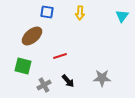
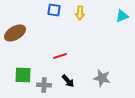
blue square: moved 7 px right, 2 px up
cyan triangle: rotated 32 degrees clockwise
brown ellipse: moved 17 px left, 3 px up; rotated 10 degrees clockwise
green square: moved 9 px down; rotated 12 degrees counterclockwise
gray star: rotated 12 degrees clockwise
gray cross: rotated 32 degrees clockwise
